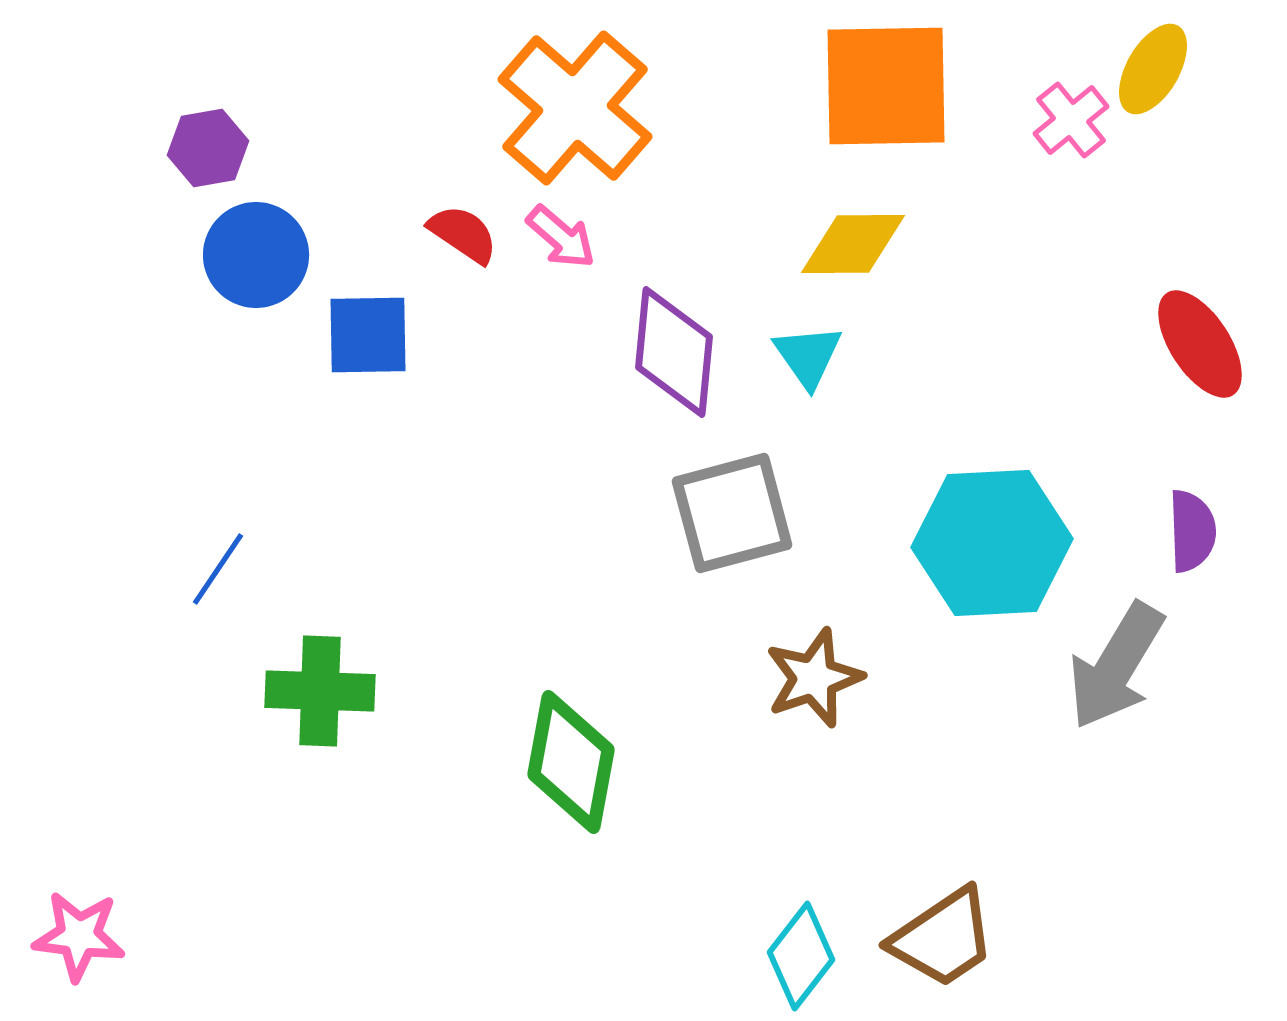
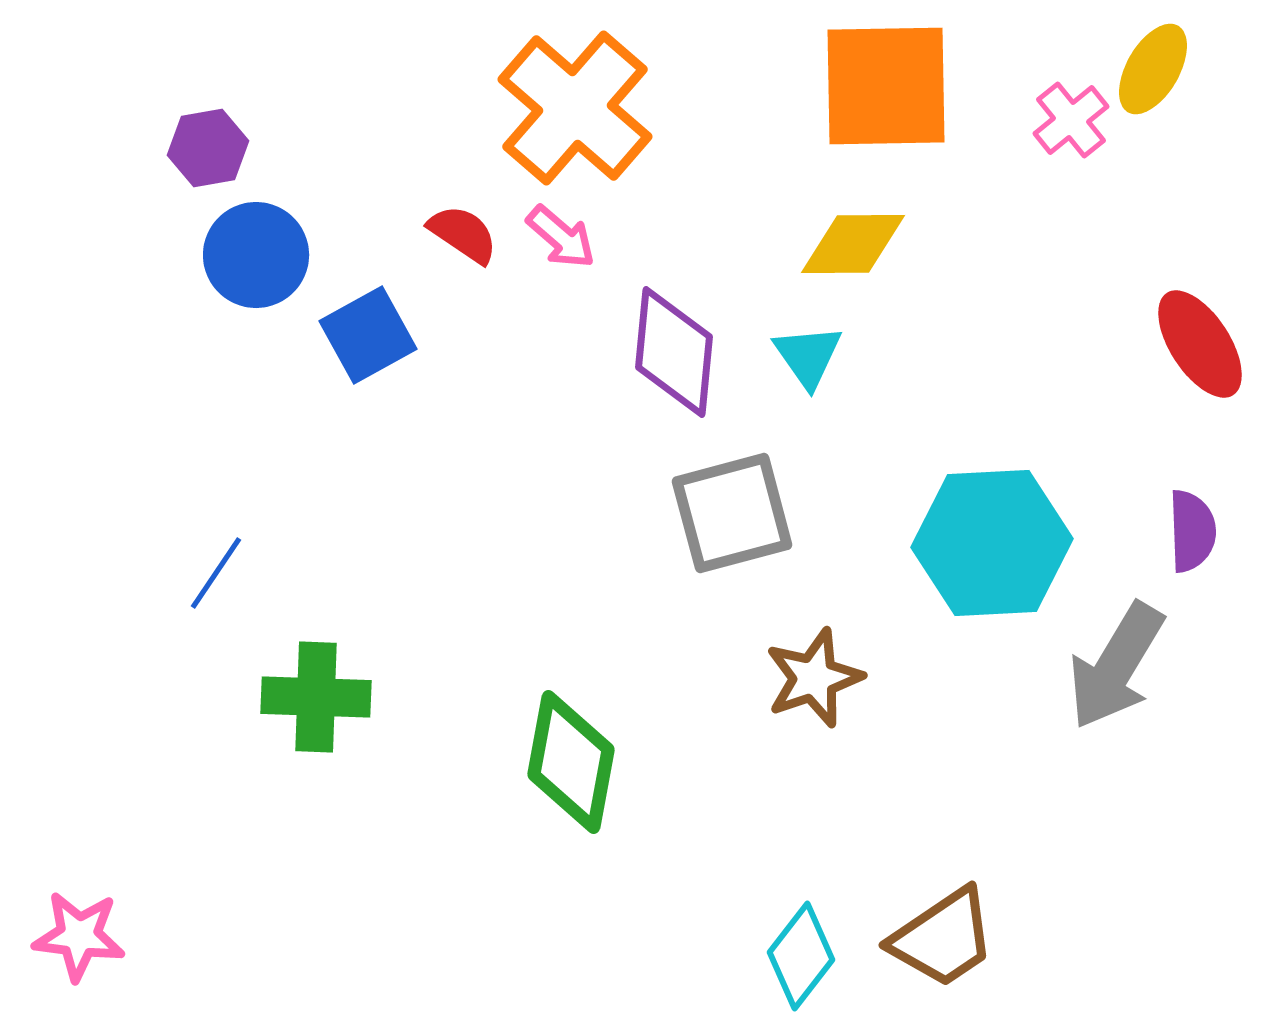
blue square: rotated 28 degrees counterclockwise
blue line: moved 2 px left, 4 px down
green cross: moved 4 px left, 6 px down
